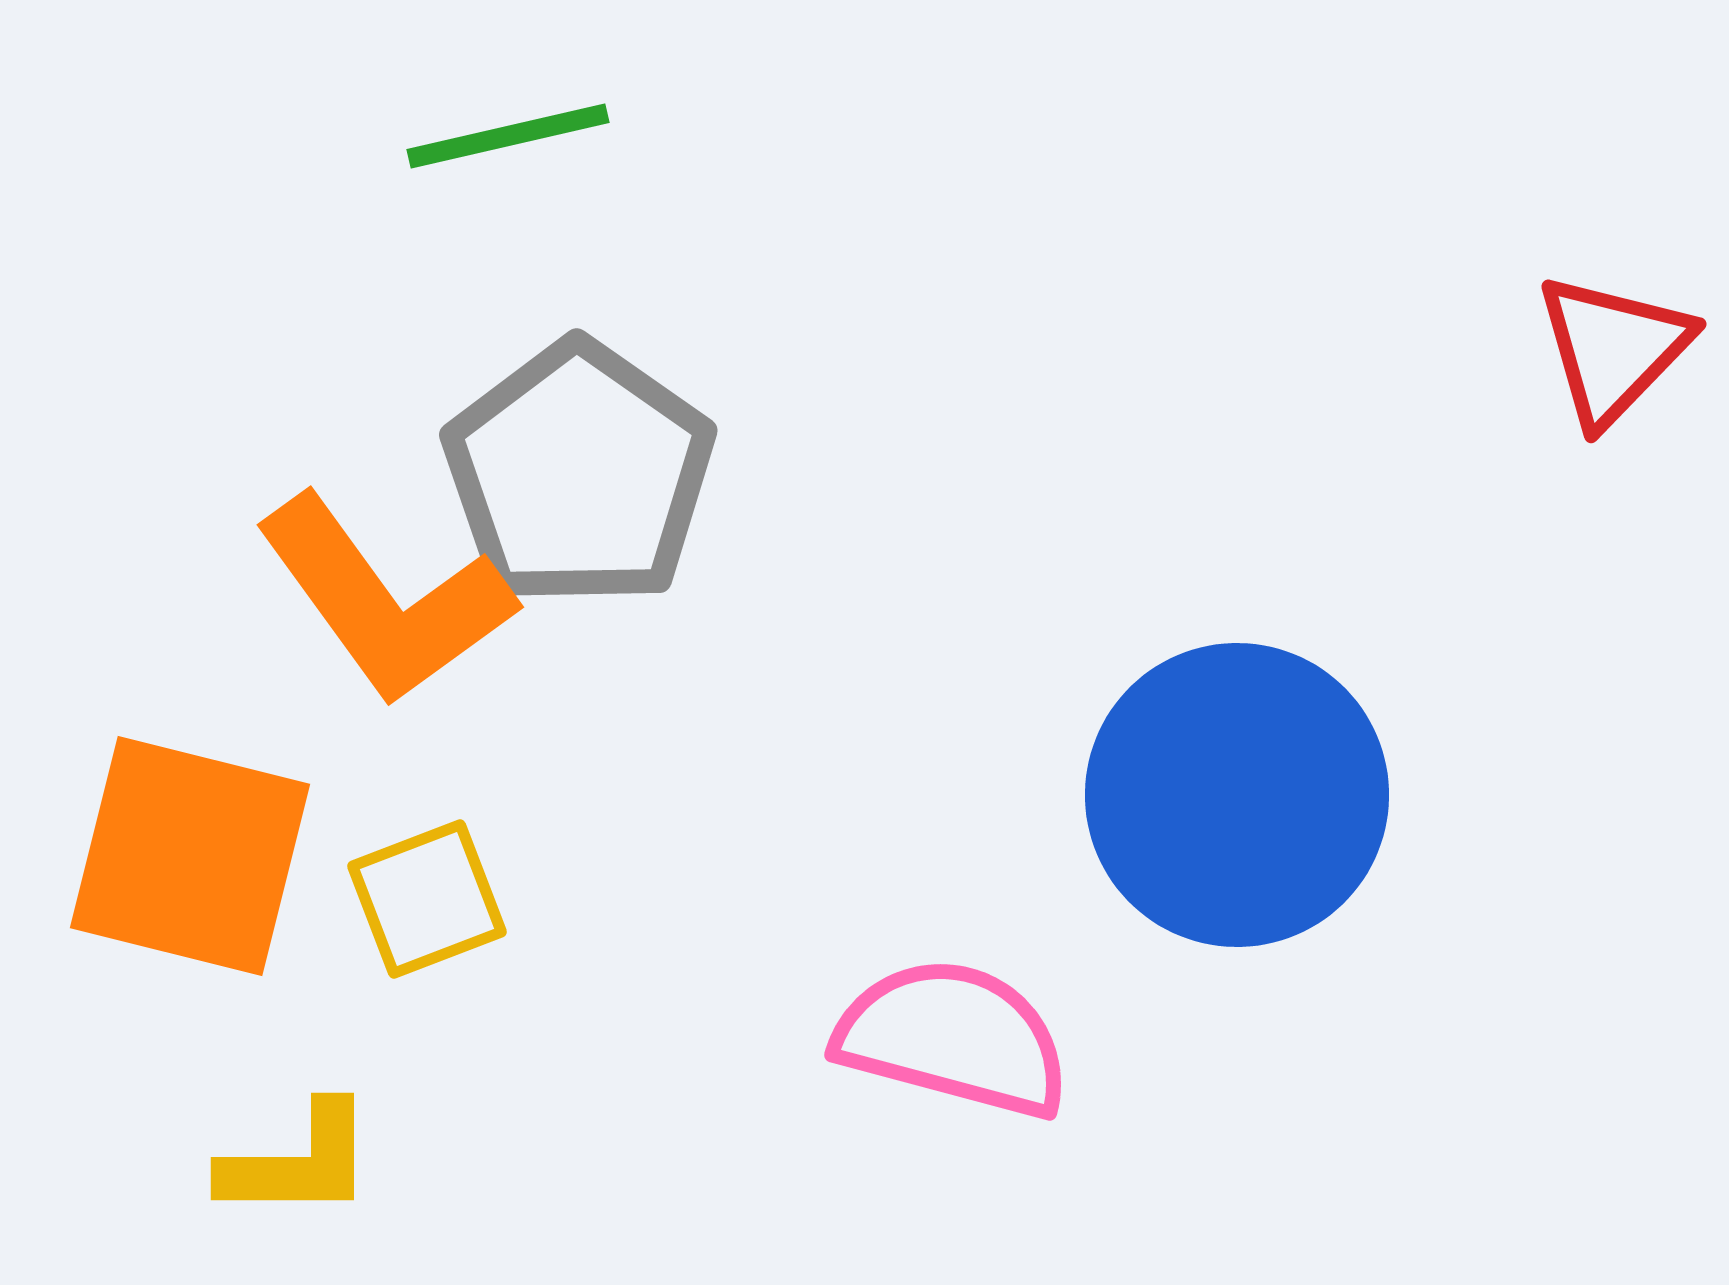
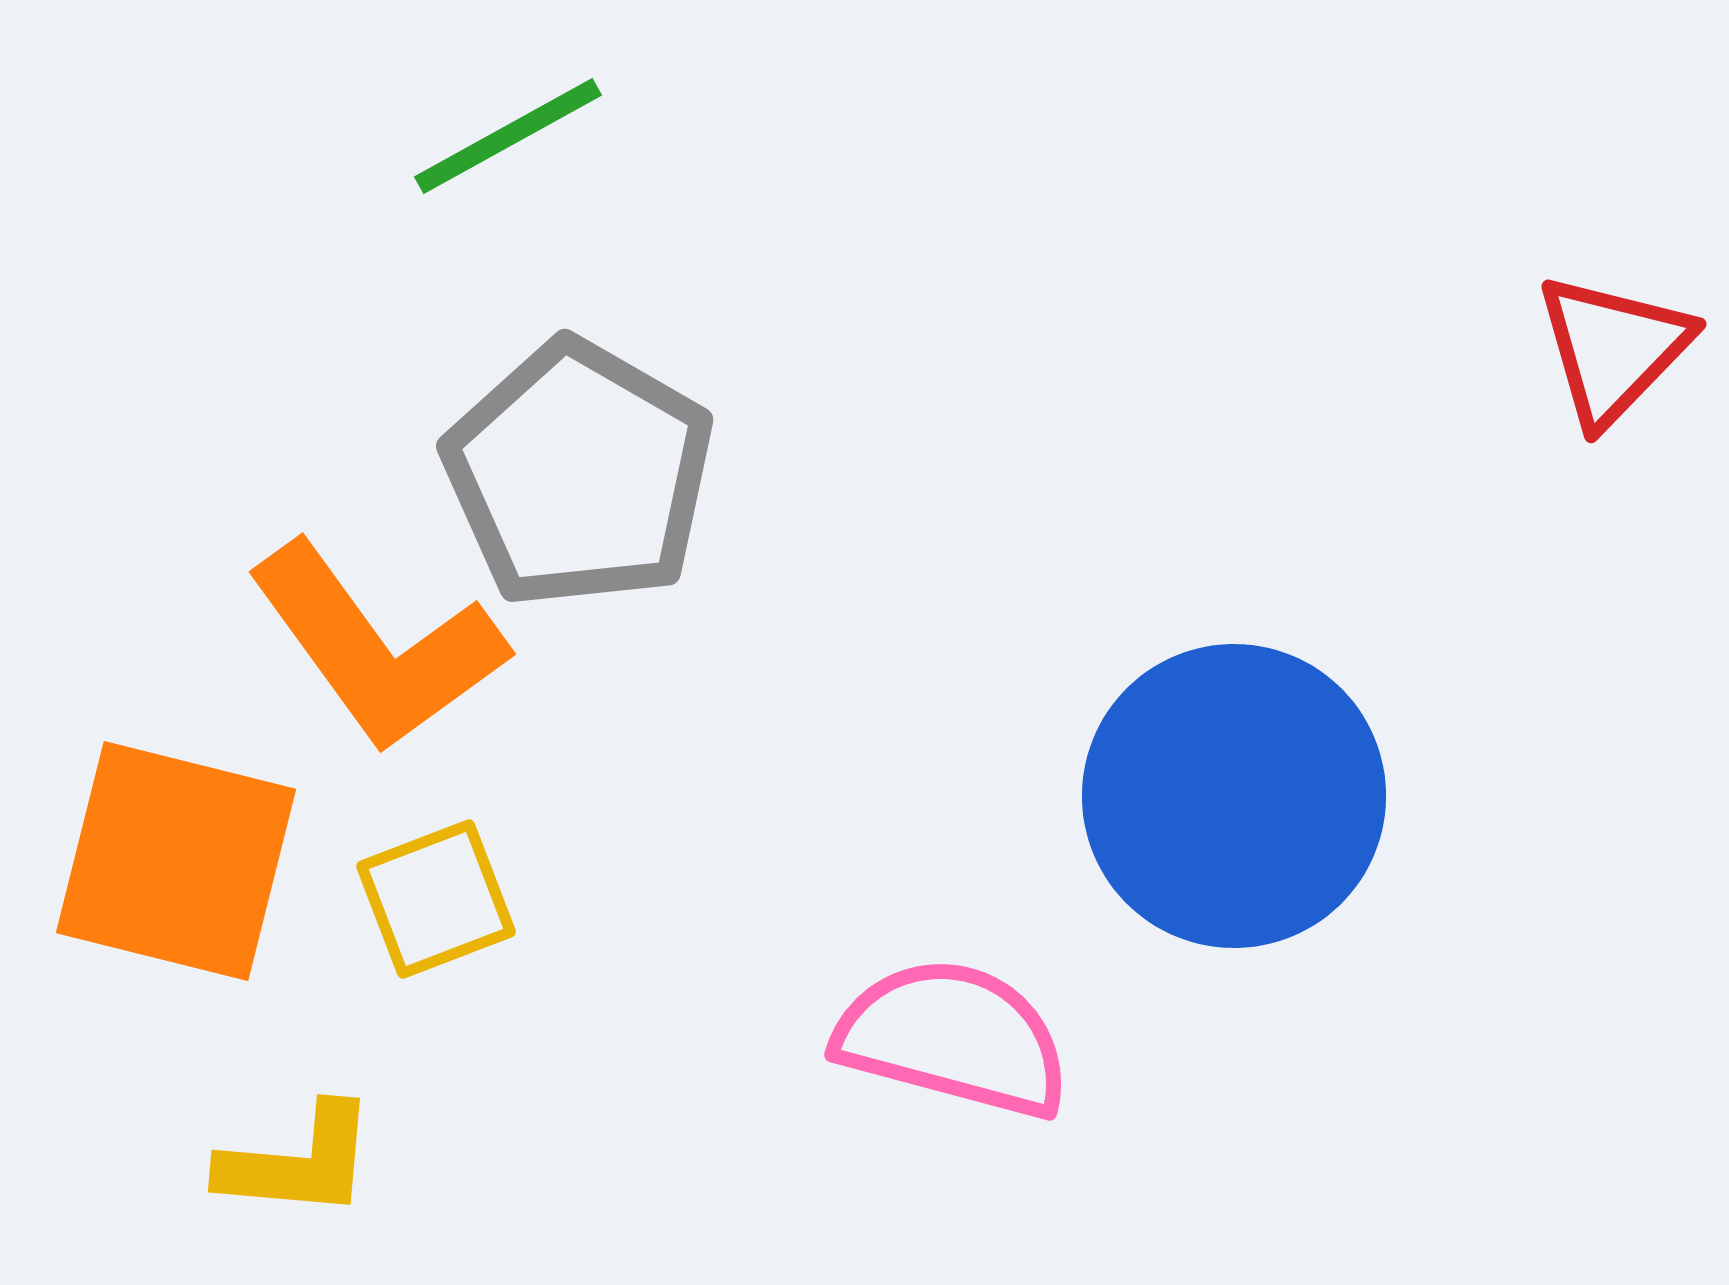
green line: rotated 16 degrees counterclockwise
gray pentagon: rotated 5 degrees counterclockwise
orange L-shape: moved 8 px left, 47 px down
blue circle: moved 3 px left, 1 px down
orange square: moved 14 px left, 5 px down
yellow square: moved 9 px right
yellow L-shape: rotated 5 degrees clockwise
